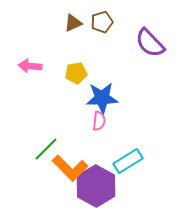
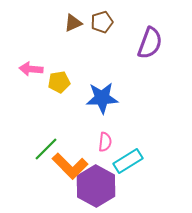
purple semicircle: rotated 116 degrees counterclockwise
pink arrow: moved 1 px right, 3 px down
yellow pentagon: moved 17 px left, 9 px down
pink semicircle: moved 6 px right, 21 px down
orange L-shape: moved 2 px up
